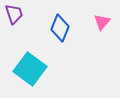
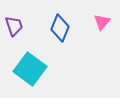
purple trapezoid: moved 12 px down
